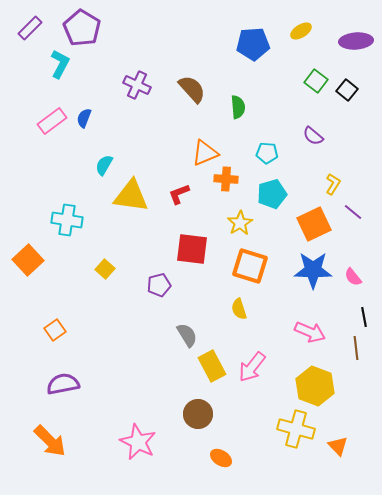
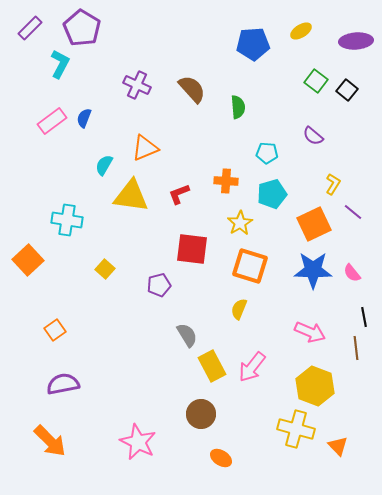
orange triangle at (205, 153): moved 60 px left, 5 px up
orange cross at (226, 179): moved 2 px down
pink semicircle at (353, 277): moved 1 px left, 4 px up
yellow semicircle at (239, 309): rotated 40 degrees clockwise
brown circle at (198, 414): moved 3 px right
